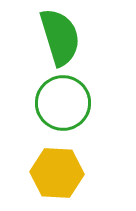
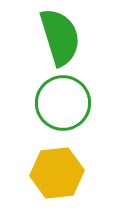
yellow hexagon: rotated 9 degrees counterclockwise
